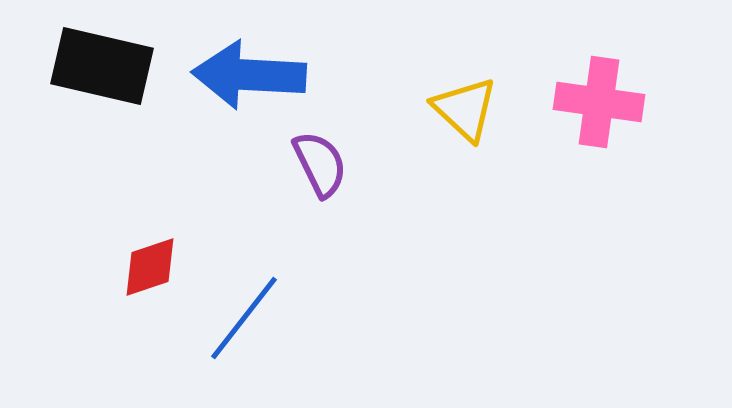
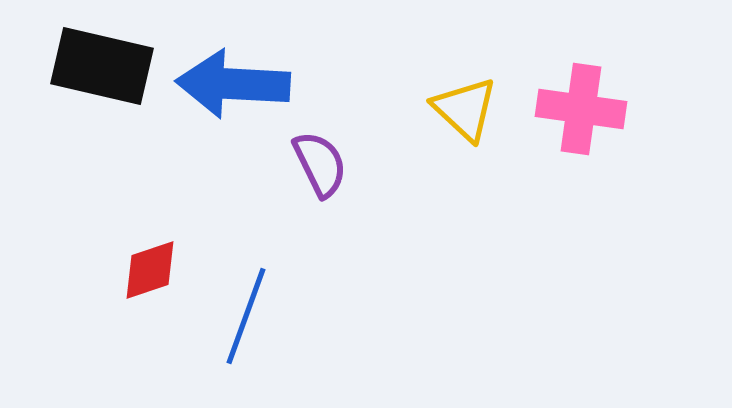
blue arrow: moved 16 px left, 9 px down
pink cross: moved 18 px left, 7 px down
red diamond: moved 3 px down
blue line: moved 2 px right, 2 px up; rotated 18 degrees counterclockwise
